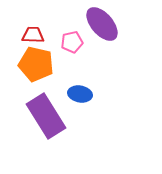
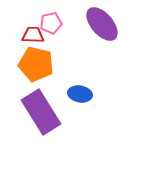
pink pentagon: moved 21 px left, 19 px up
purple rectangle: moved 5 px left, 4 px up
